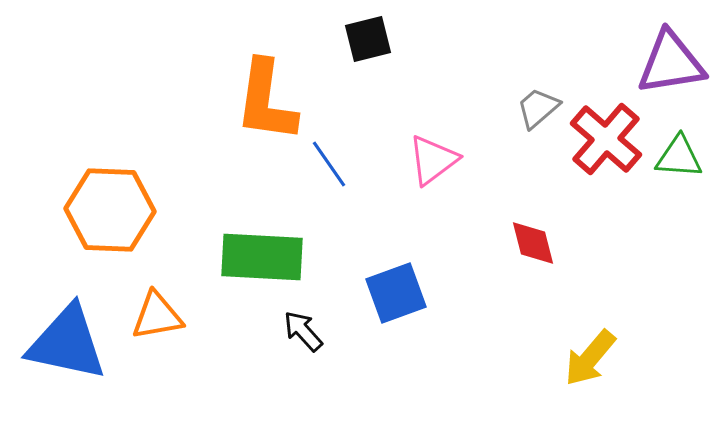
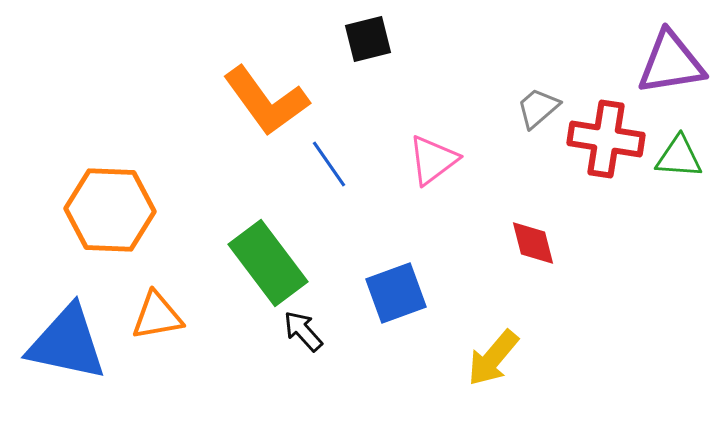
orange L-shape: rotated 44 degrees counterclockwise
red cross: rotated 32 degrees counterclockwise
green rectangle: moved 6 px right, 6 px down; rotated 50 degrees clockwise
yellow arrow: moved 97 px left
